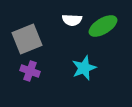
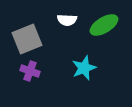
white semicircle: moved 5 px left
green ellipse: moved 1 px right, 1 px up
